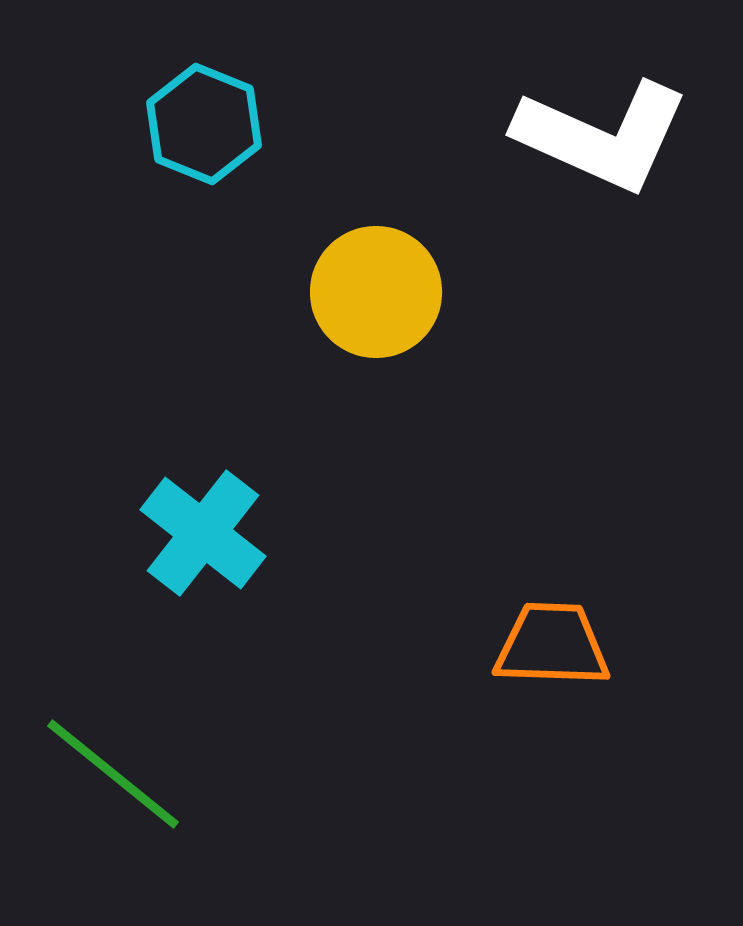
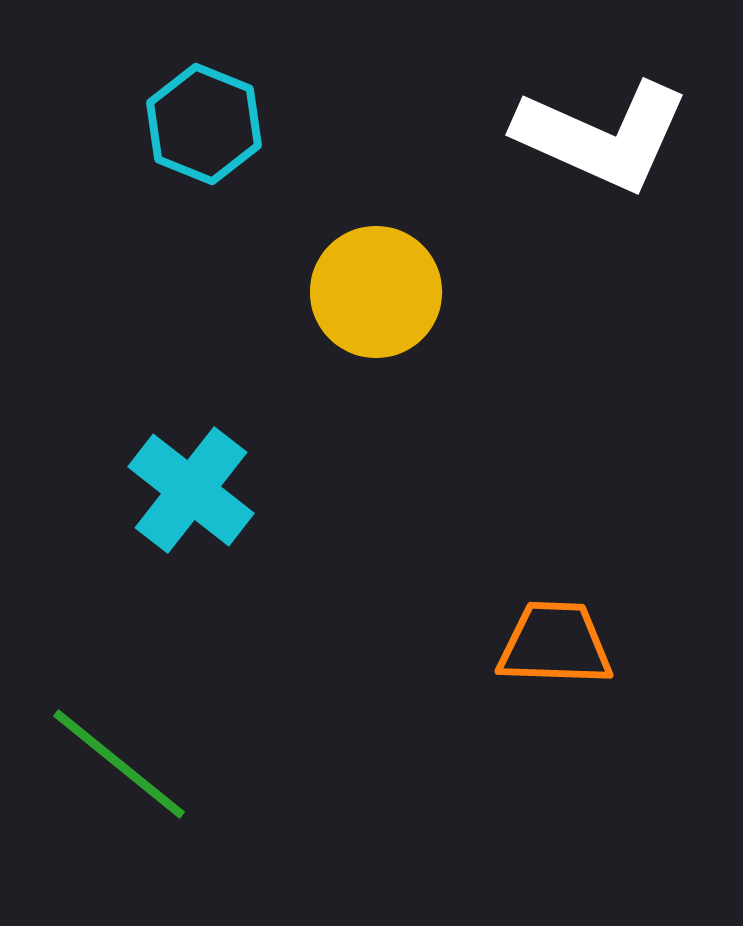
cyan cross: moved 12 px left, 43 px up
orange trapezoid: moved 3 px right, 1 px up
green line: moved 6 px right, 10 px up
